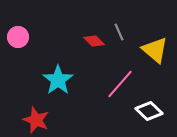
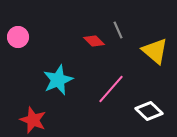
gray line: moved 1 px left, 2 px up
yellow triangle: moved 1 px down
cyan star: rotated 12 degrees clockwise
pink line: moved 9 px left, 5 px down
red star: moved 3 px left
